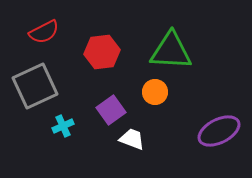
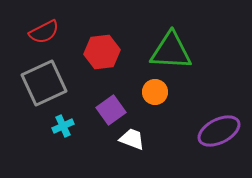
gray square: moved 9 px right, 3 px up
